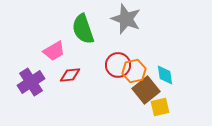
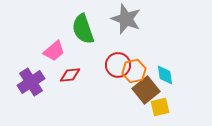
pink trapezoid: rotated 10 degrees counterclockwise
